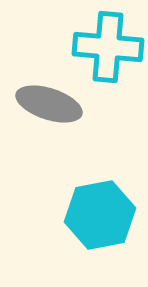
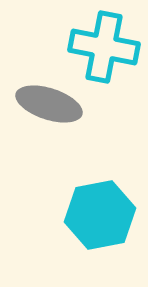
cyan cross: moved 4 px left; rotated 6 degrees clockwise
